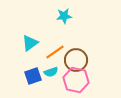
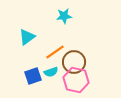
cyan triangle: moved 3 px left, 6 px up
brown circle: moved 2 px left, 2 px down
